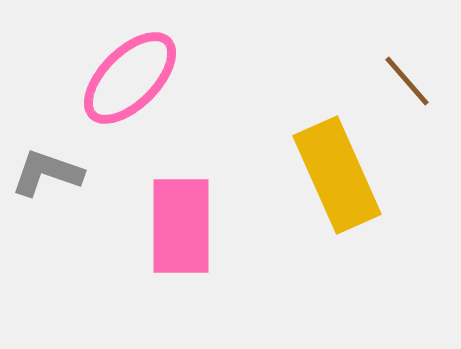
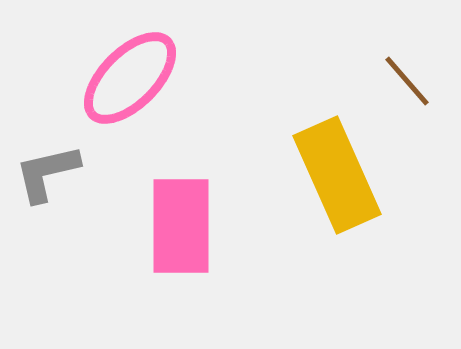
gray L-shape: rotated 32 degrees counterclockwise
